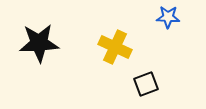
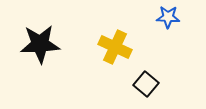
black star: moved 1 px right, 1 px down
black square: rotated 30 degrees counterclockwise
